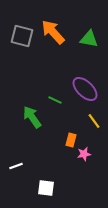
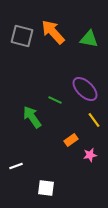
yellow line: moved 1 px up
orange rectangle: rotated 40 degrees clockwise
pink star: moved 6 px right, 1 px down
